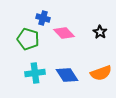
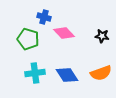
blue cross: moved 1 px right, 1 px up
black star: moved 2 px right, 4 px down; rotated 24 degrees counterclockwise
